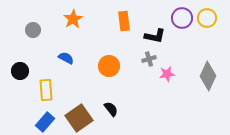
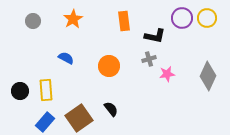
gray circle: moved 9 px up
black circle: moved 20 px down
